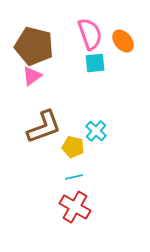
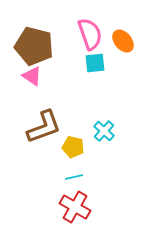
pink triangle: rotated 50 degrees counterclockwise
cyan cross: moved 8 px right
